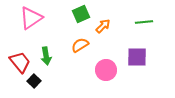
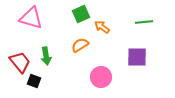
pink triangle: rotated 50 degrees clockwise
orange arrow: moved 1 px left, 1 px down; rotated 98 degrees counterclockwise
pink circle: moved 5 px left, 7 px down
black square: rotated 24 degrees counterclockwise
